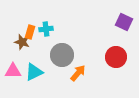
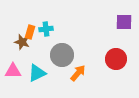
purple square: rotated 24 degrees counterclockwise
red circle: moved 2 px down
cyan triangle: moved 3 px right, 1 px down
